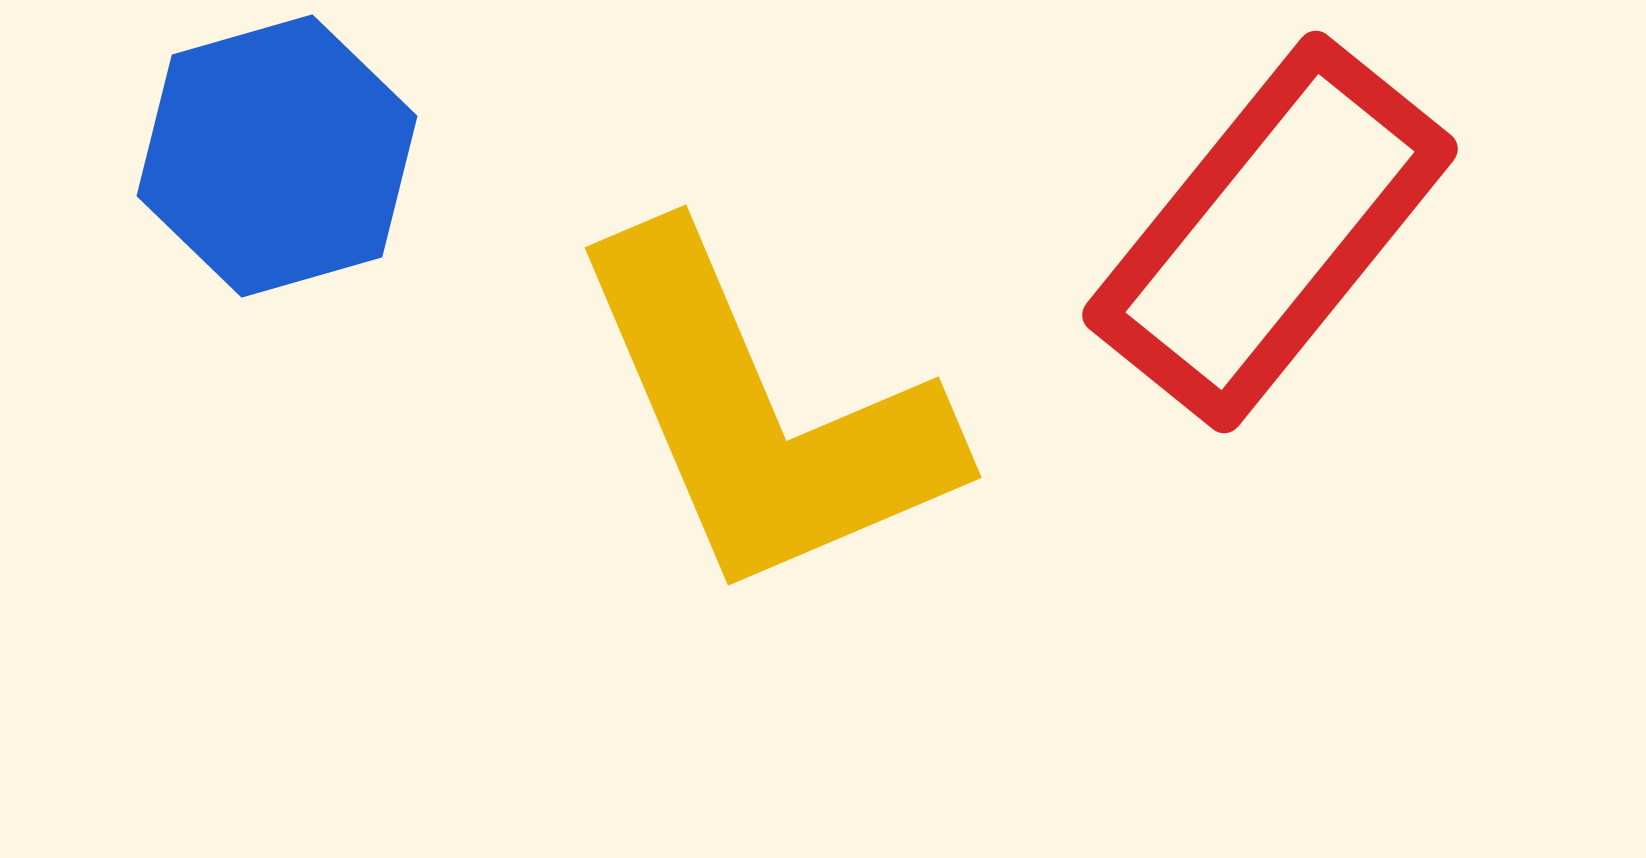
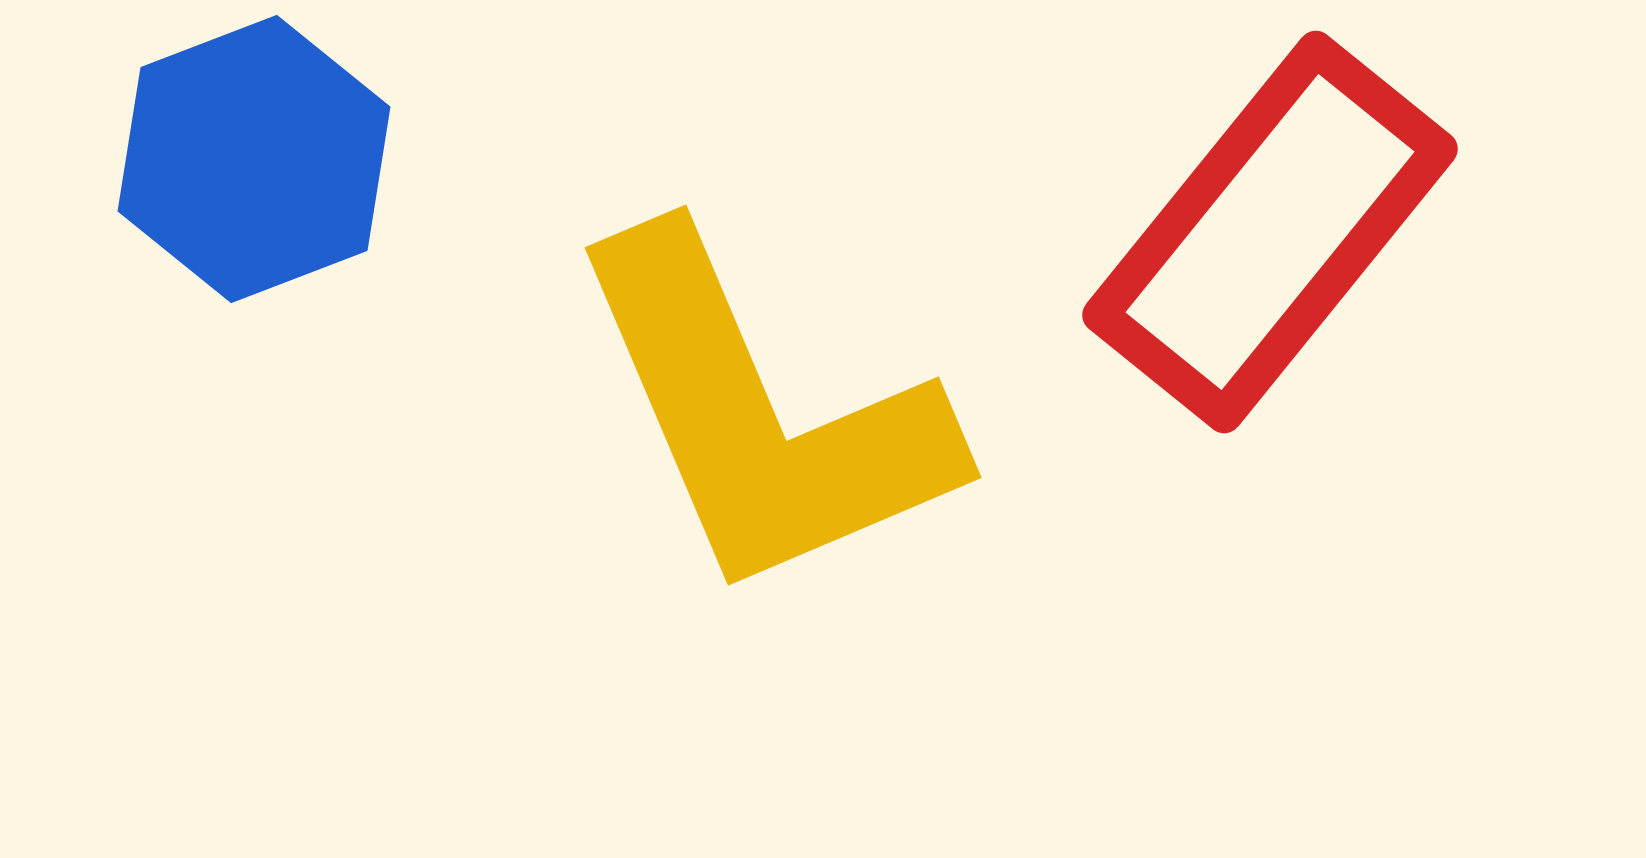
blue hexagon: moved 23 px left, 3 px down; rotated 5 degrees counterclockwise
